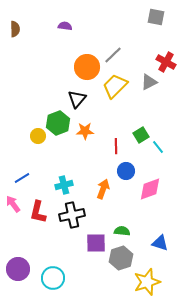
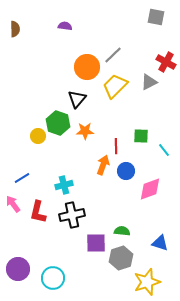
green hexagon: rotated 20 degrees counterclockwise
green square: moved 1 px down; rotated 35 degrees clockwise
cyan line: moved 6 px right, 3 px down
orange arrow: moved 24 px up
